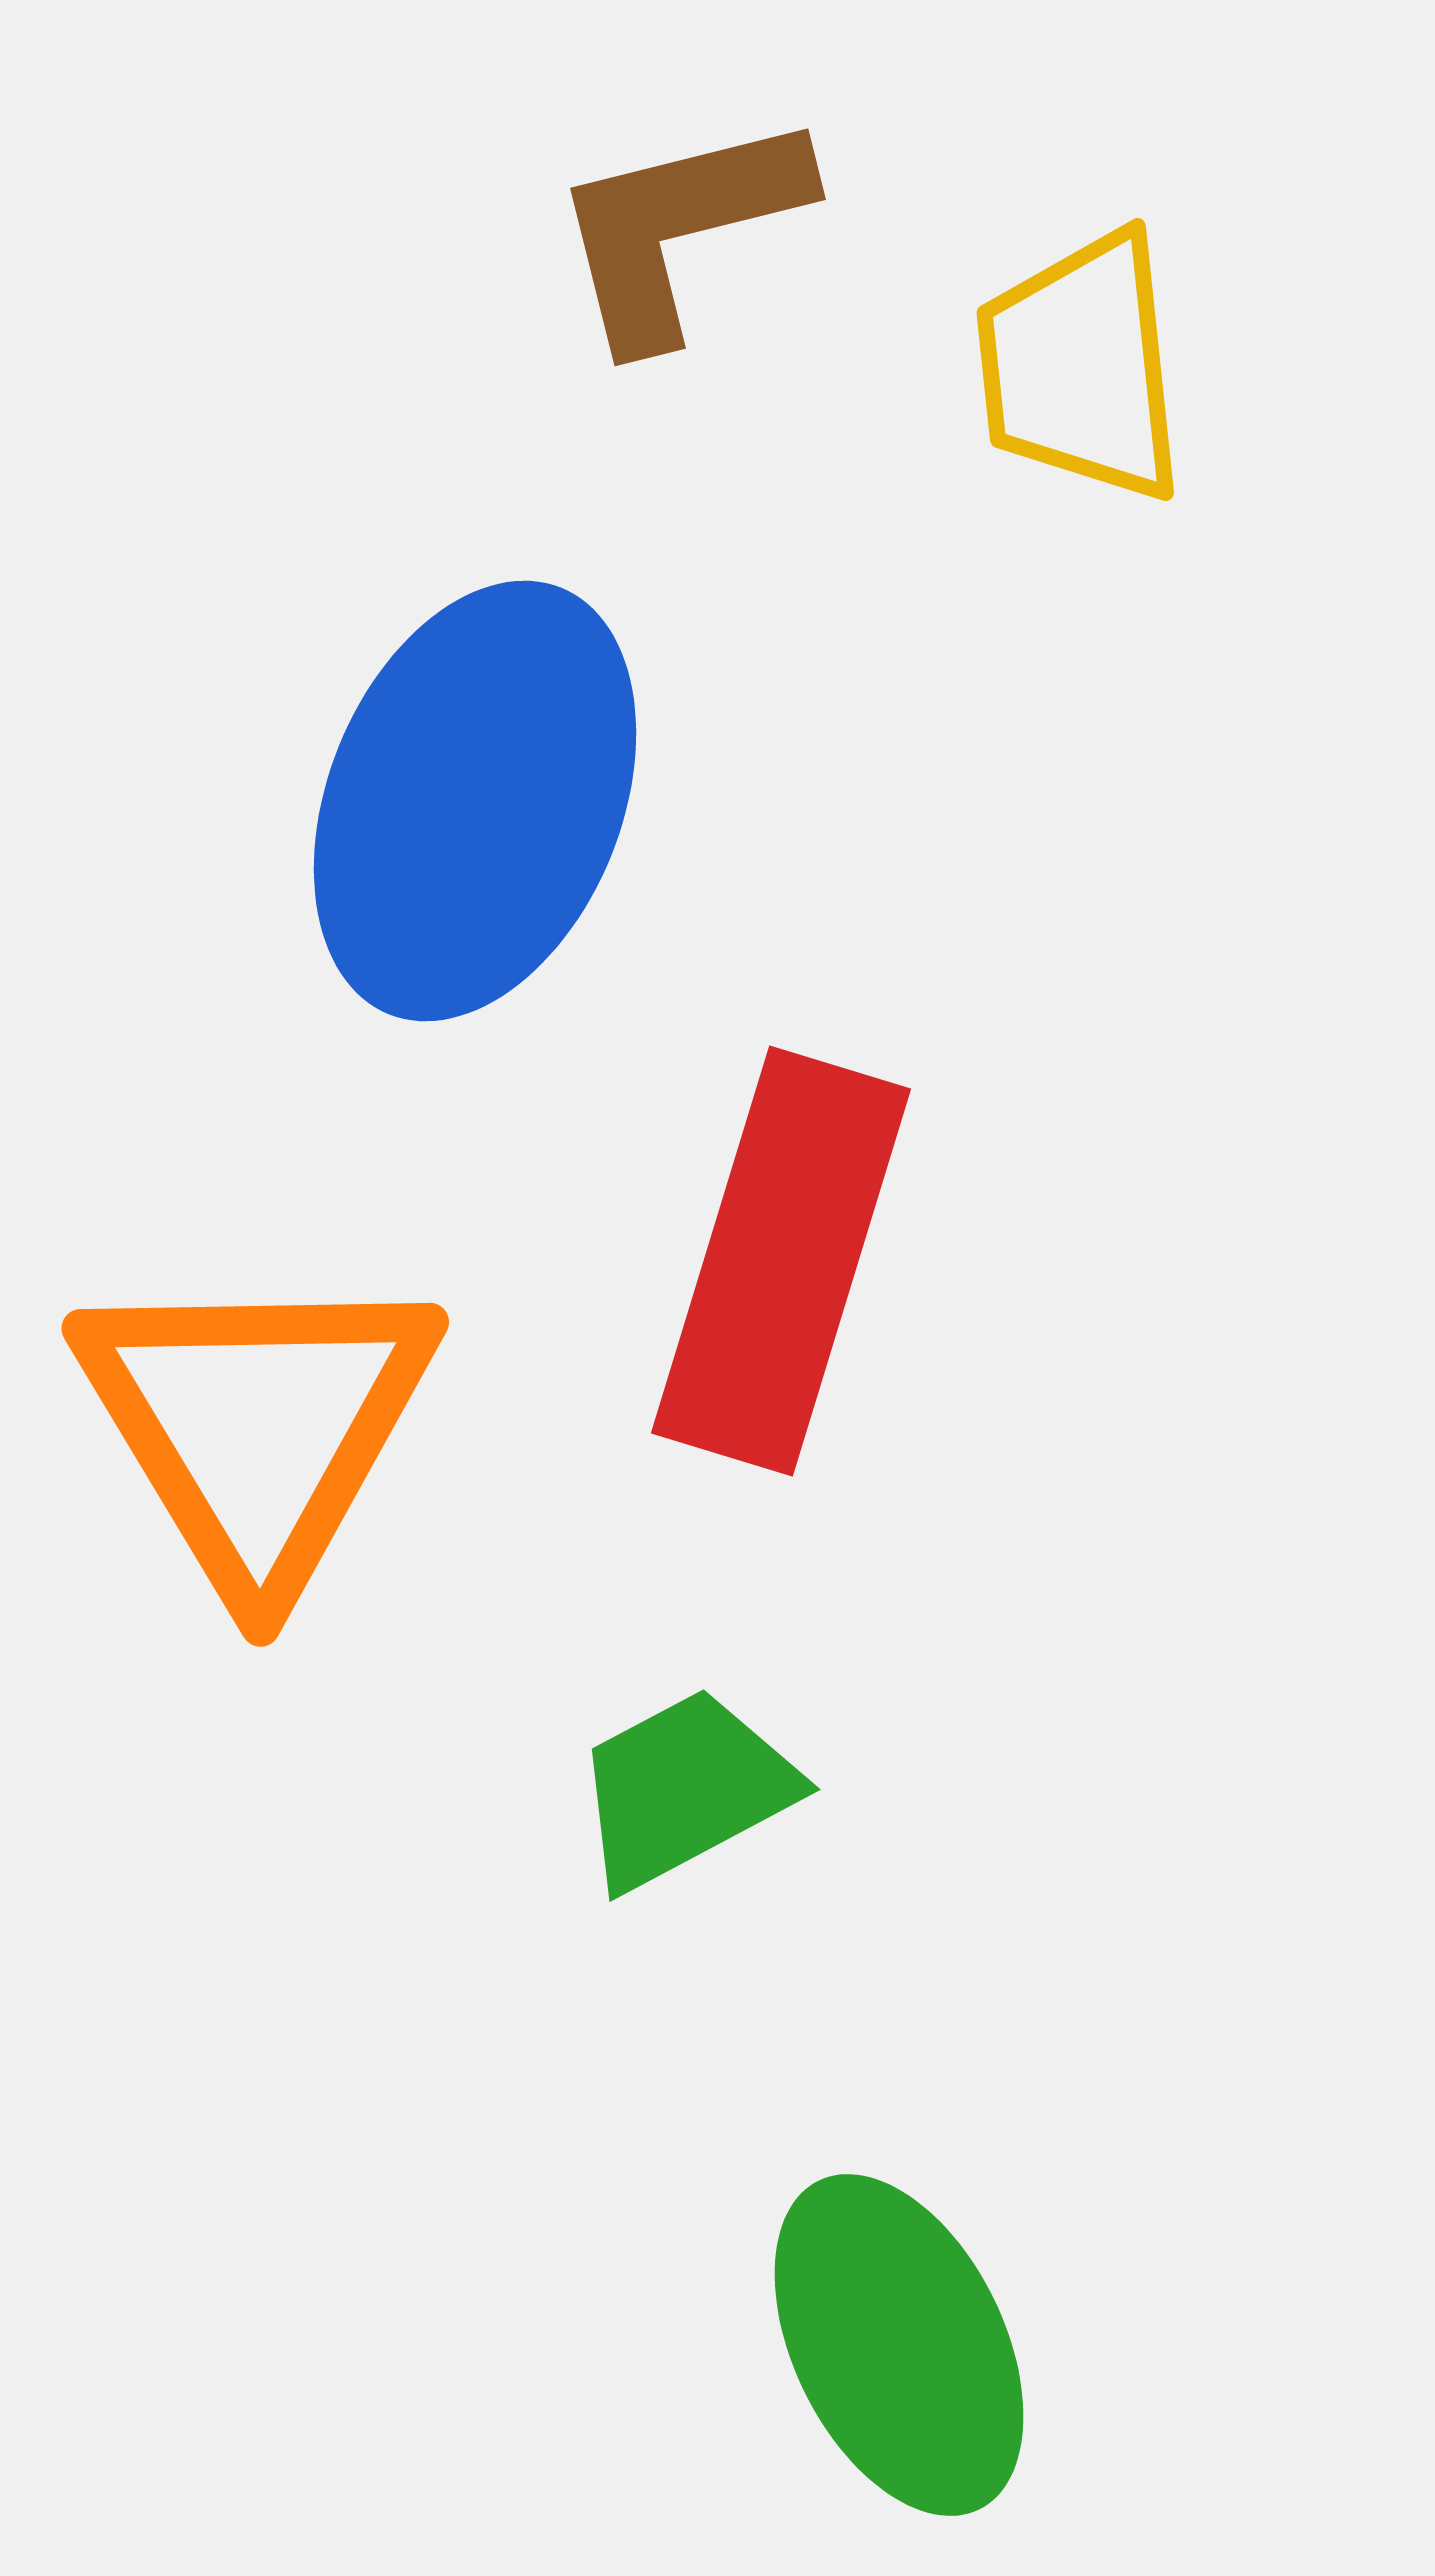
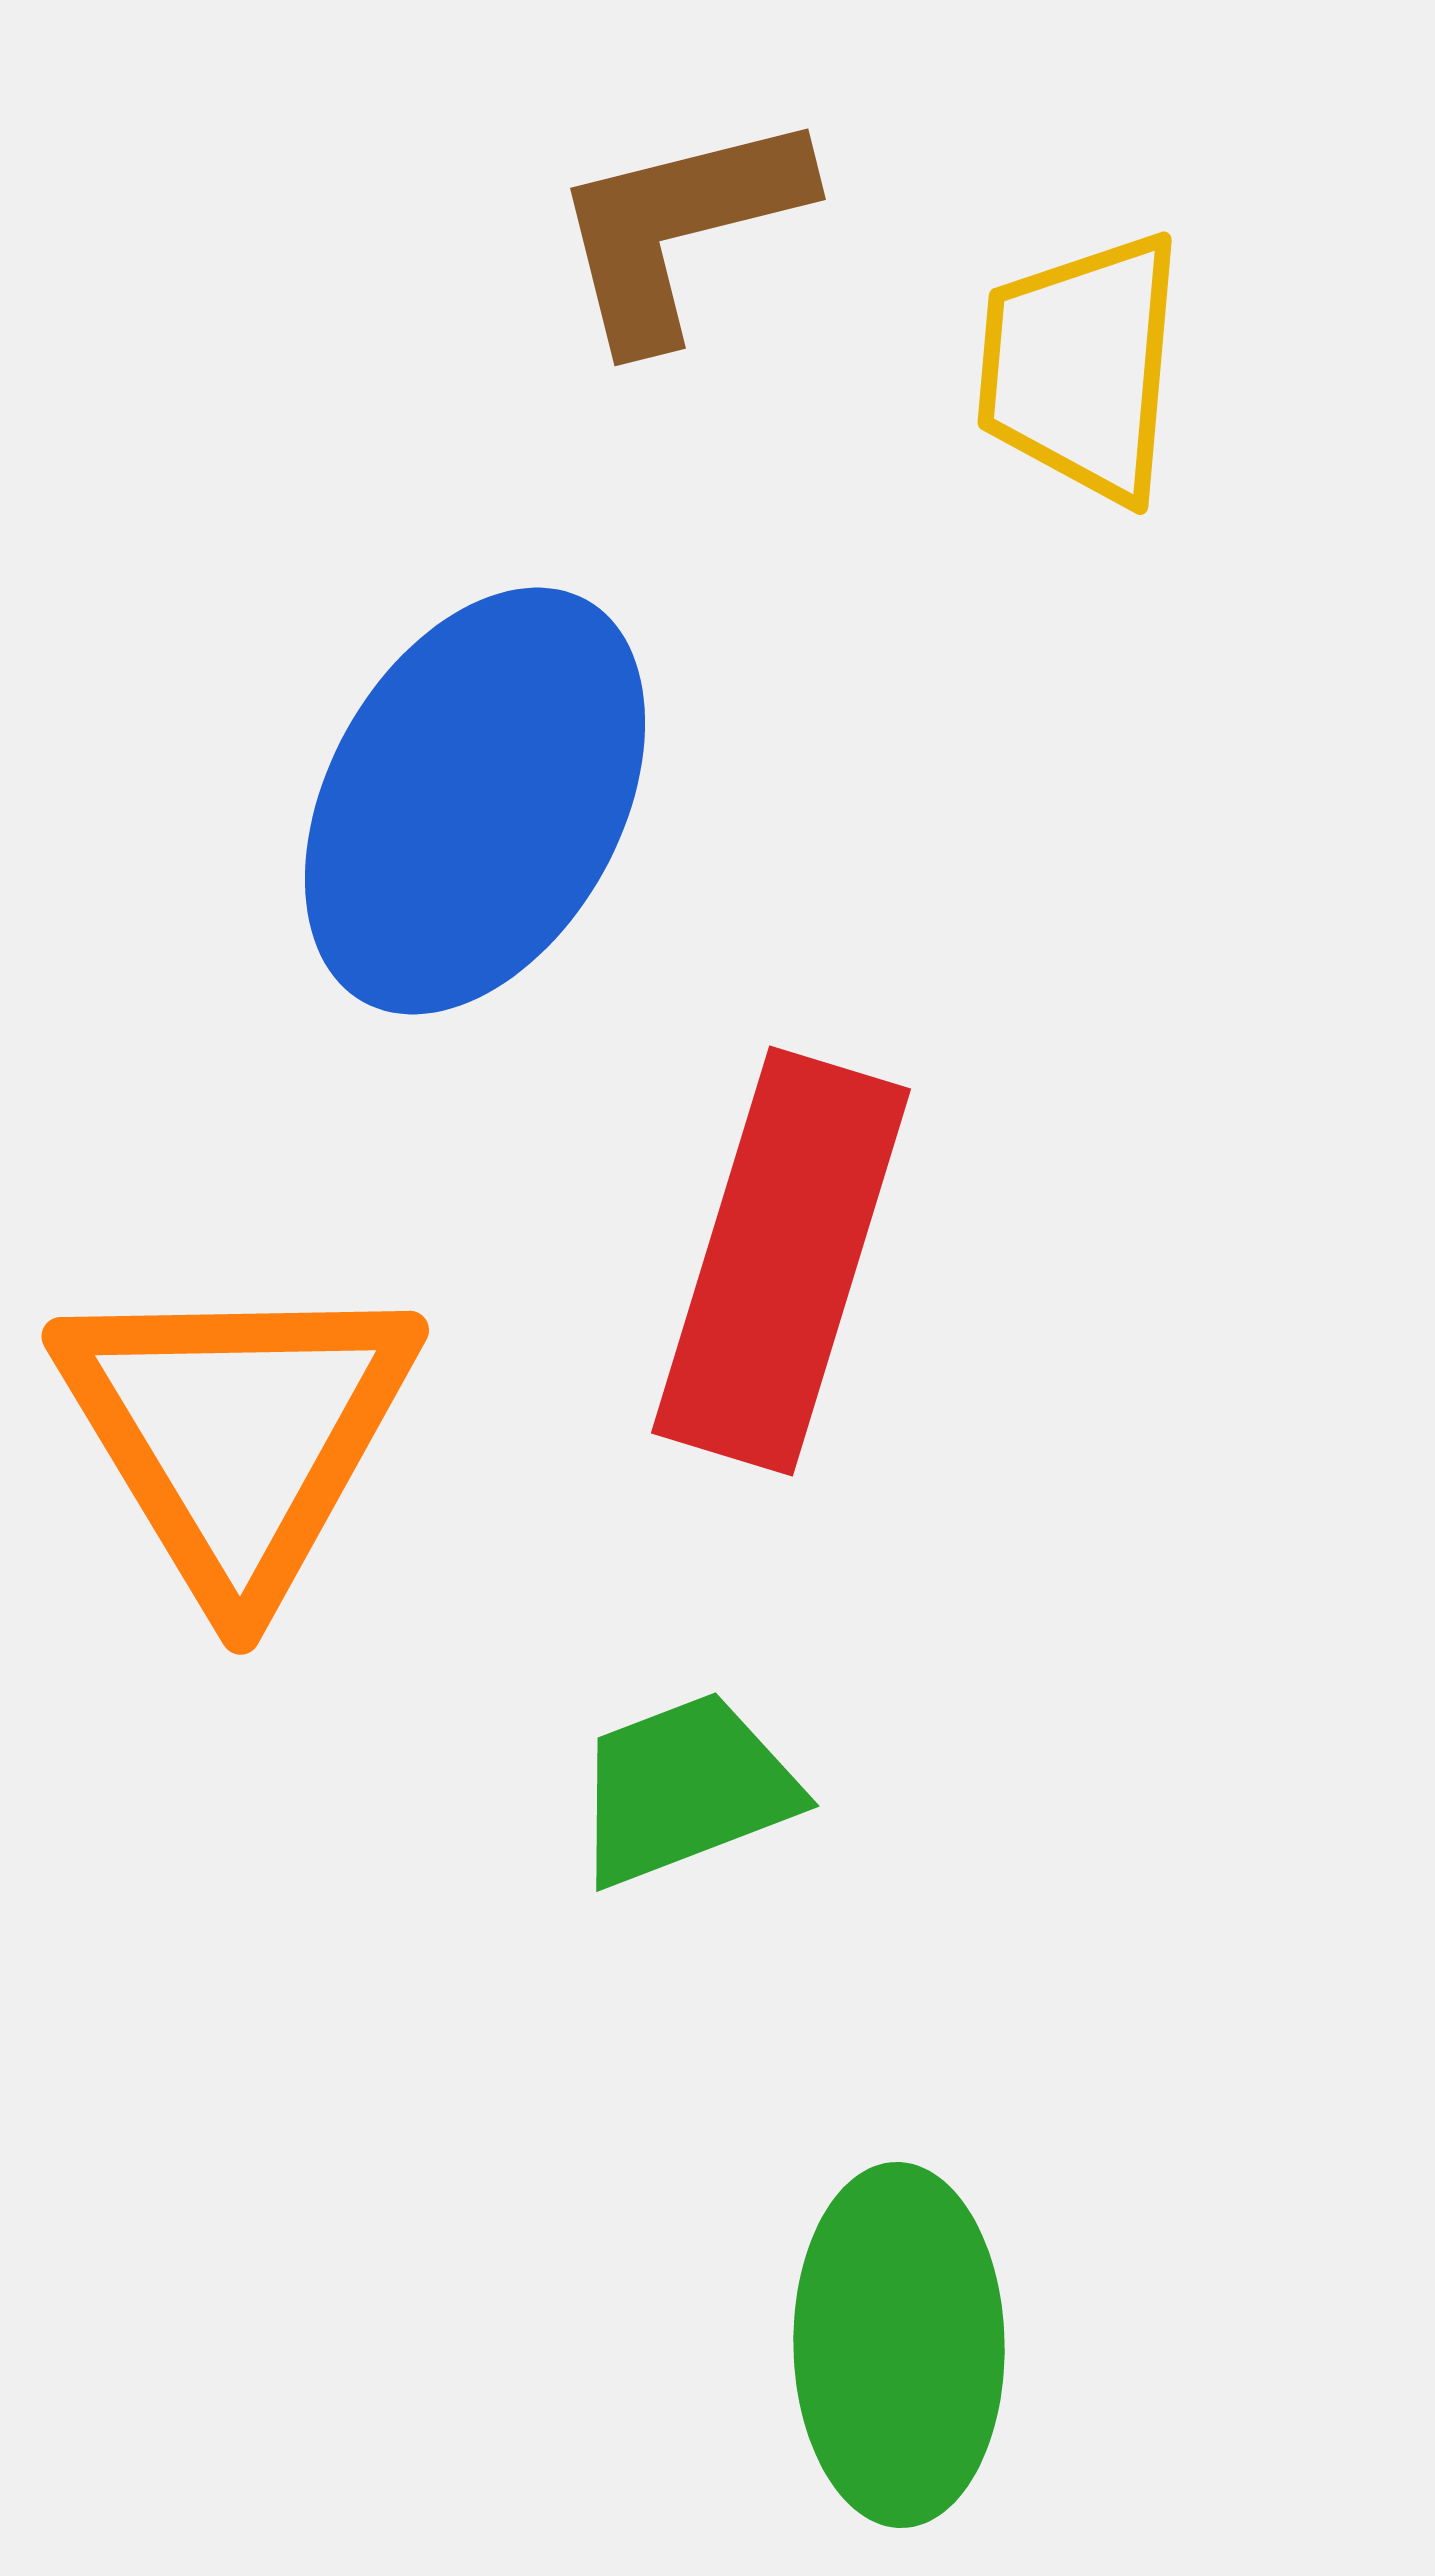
yellow trapezoid: rotated 11 degrees clockwise
blue ellipse: rotated 7 degrees clockwise
orange triangle: moved 20 px left, 8 px down
green trapezoid: rotated 7 degrees clockwise
green ellipse: rotated 25 degrees clockwise
